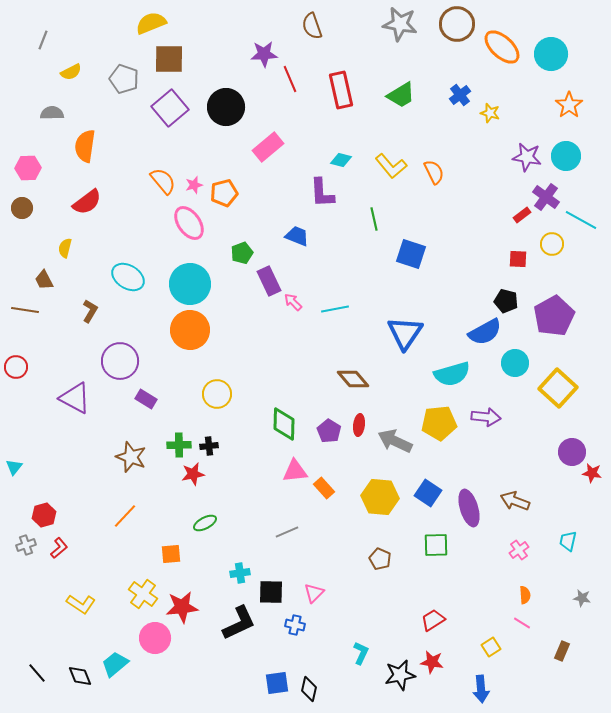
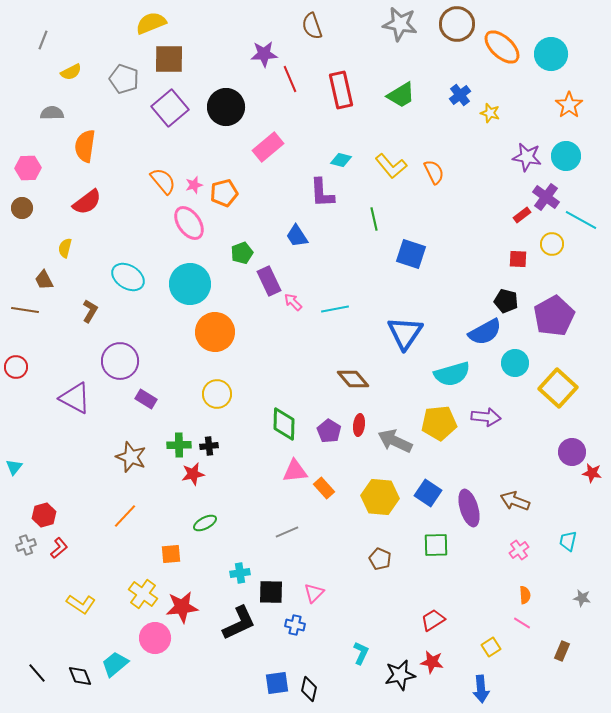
blue trapezoid at (297, 236): rotated 145 degrees counterclockwise
orange circle at (190, 330): moved 25 px right, 2 px down
